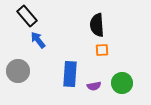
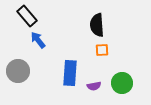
blue rectangle: moved 1 px up
